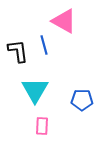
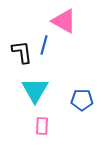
blue line: rotated 30 degrees clockwise
black L-shape: moved 4 px right, 1 px down
